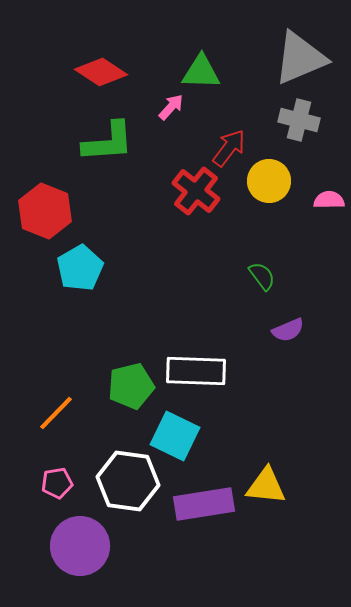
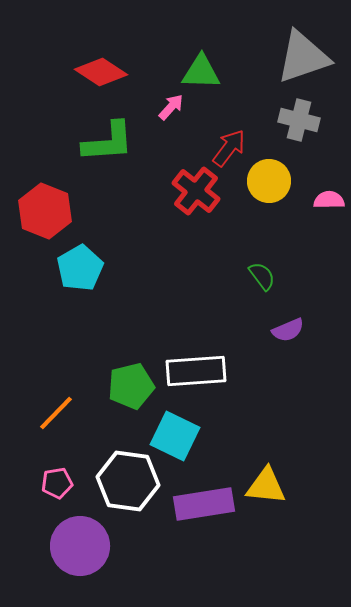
gray triangle: moved 3 px right, 1 px up; rotated 4 degrees clockwise
white rectangle: rotated 6 degrees counterclockwise
